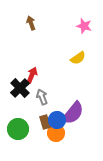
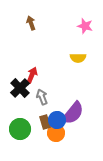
pink star: moved 1 px right
yellow semicircle: rotated 35 degrees clockwise
green circle: moved 2 px right
